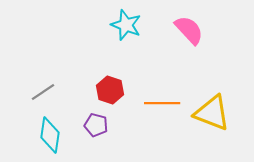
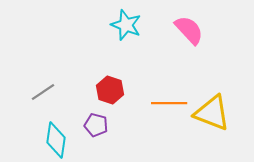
orange line: moved 7 px right
cyan diamond: moved 6 px right, 5 px down
